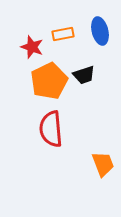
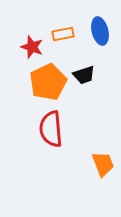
orange pentagon: moved 1 px left, 1 px down
